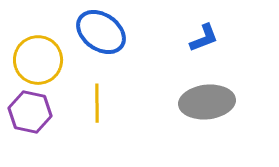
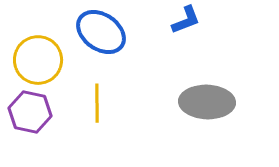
blue L-shape: moved 18 px left, 18 px up
gray ellipse: rotated 8 degrees clockwise
